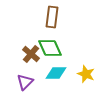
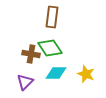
green diamond: rotated 10 degrees counterclockwise
brown cross: rotated 30 degrees counterclockwise
